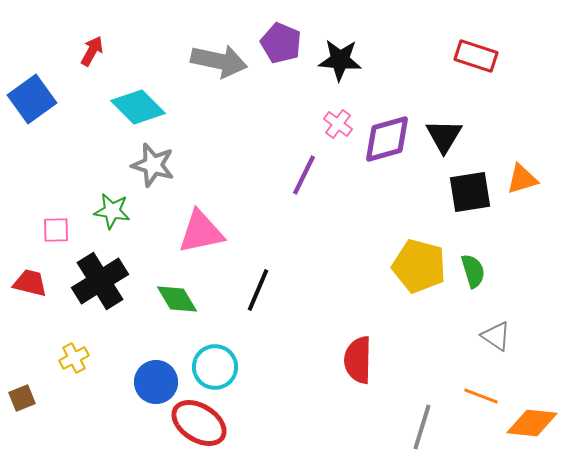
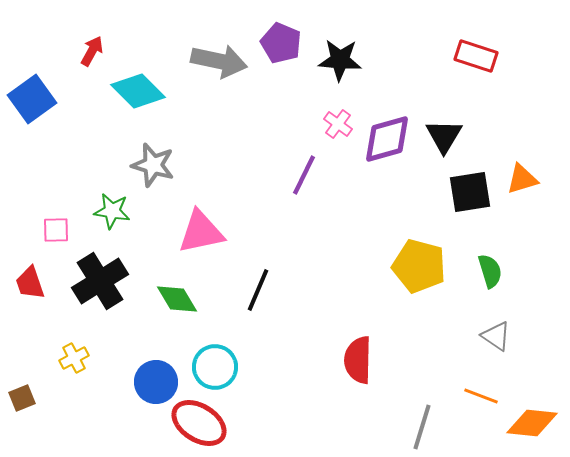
cyan diamond: moved 16 px up
green semicircle: moved 17 px right
red trapezoid: rotated 123 degrees counterclockwise
